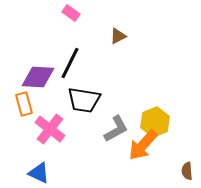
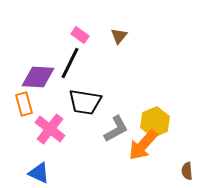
pink rectangle: moved 9 px right, 22 px down
brown triangle: moved 1 px right; rotated 24 degrees counterclockwise
black trapezoid: moved 1 px right, 2 px down
